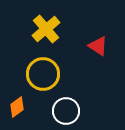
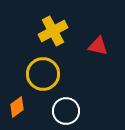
yellow cross: moved 7 px right, 2 px down; rotated 12 degrees clockwise
red triangle: rotated 20 degrees counterclockwise
